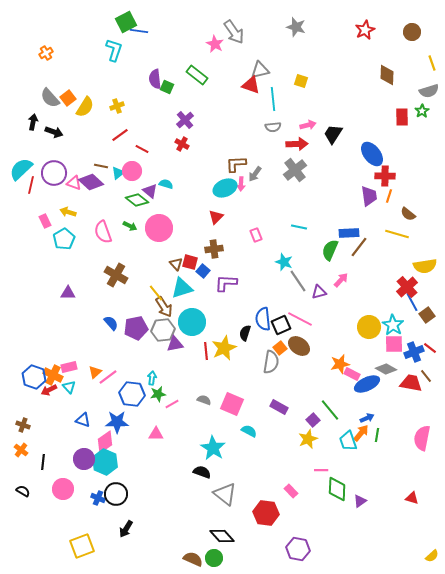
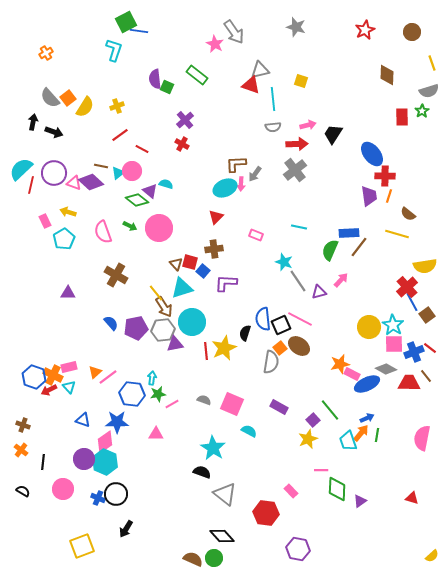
pink rectangle at (256, 235): rotated 48 degrees counterclockwise
red trapezoid at (411, 383): moved 2 px left; rotated 10 degrees counterclockwise
